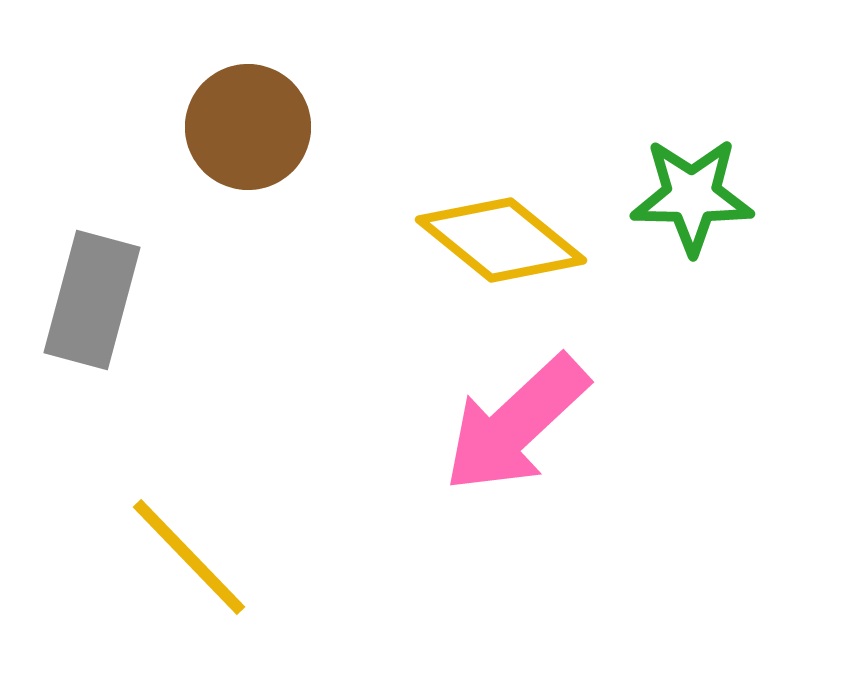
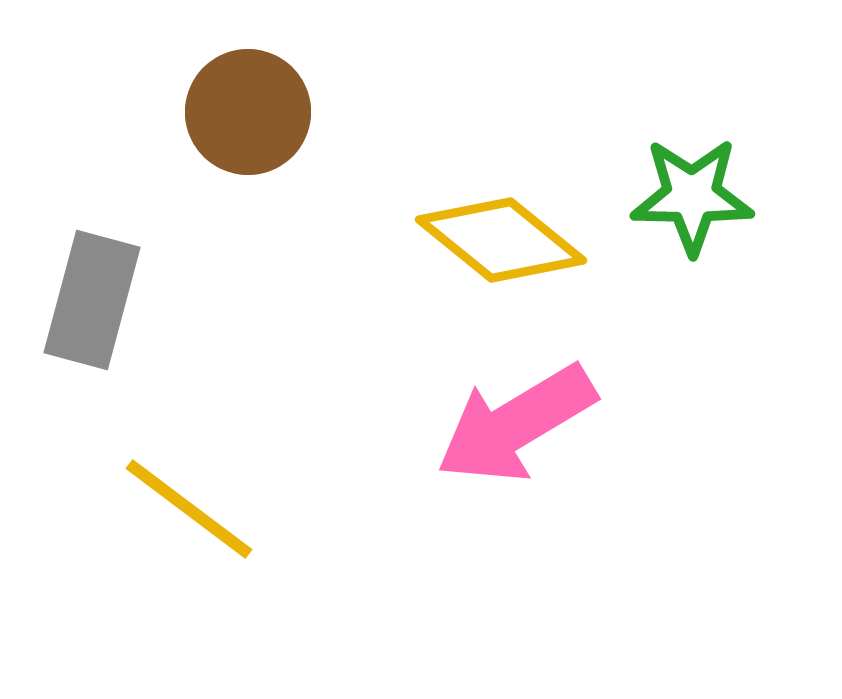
brown circle: moved 15 px up
pink arrow: rotated 12 degrees clockwise
yellow line: moved 48 px up; rotated 9 degrees counterclockwise
